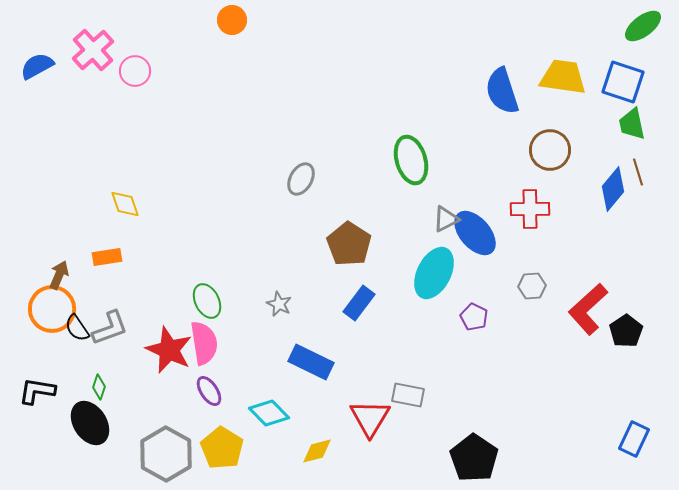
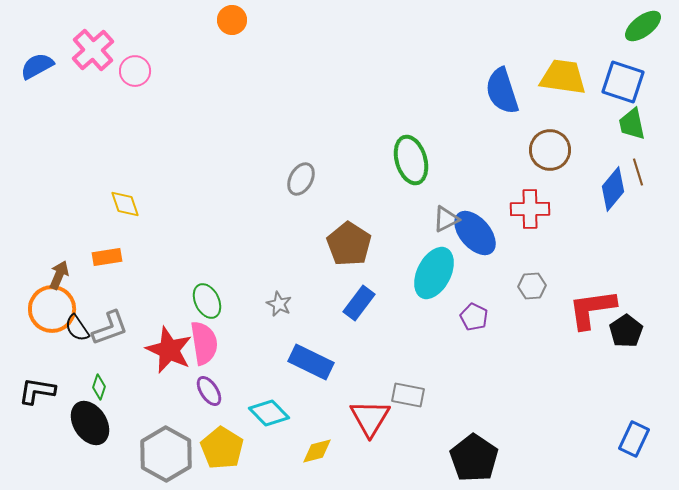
red L-shape at (588, 309): moved 4 px right; rotated 34 degrees clockwise
